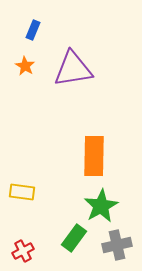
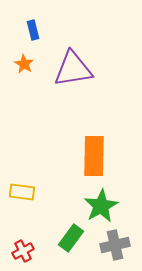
blue rectangle: rotated 36 degrees counterclockwise
orange star: moved 1 px left, 2 px up
green rectangle: moved 3 px left
gray cross: moved 2 px left
